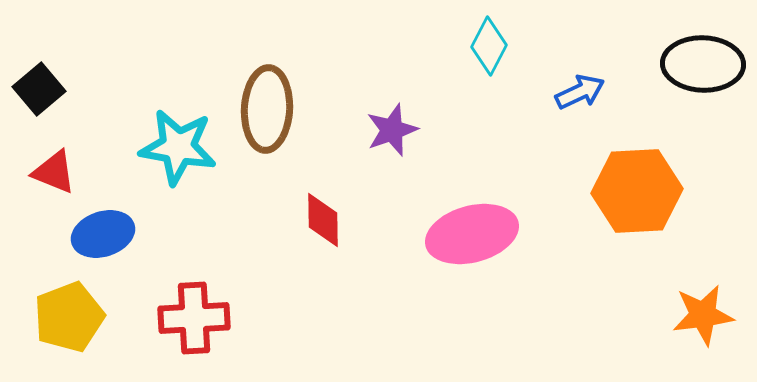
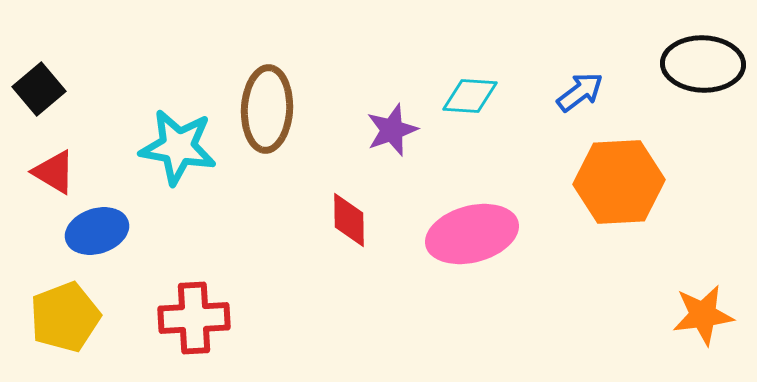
cyan diamond: moved 19 px left, 50 px down; rotated 66 degrees clockwise
blue arrow: rotated 12 degrees counterclockwise
red triangle: rotated 9 degrees clockwise
orange hexagon: moved 18 px left, 9 px up
red diamond: moved 26 px right
blue ellipse: moved 6 px left, 3 px up
yellow pentagon: moved 4 px left
